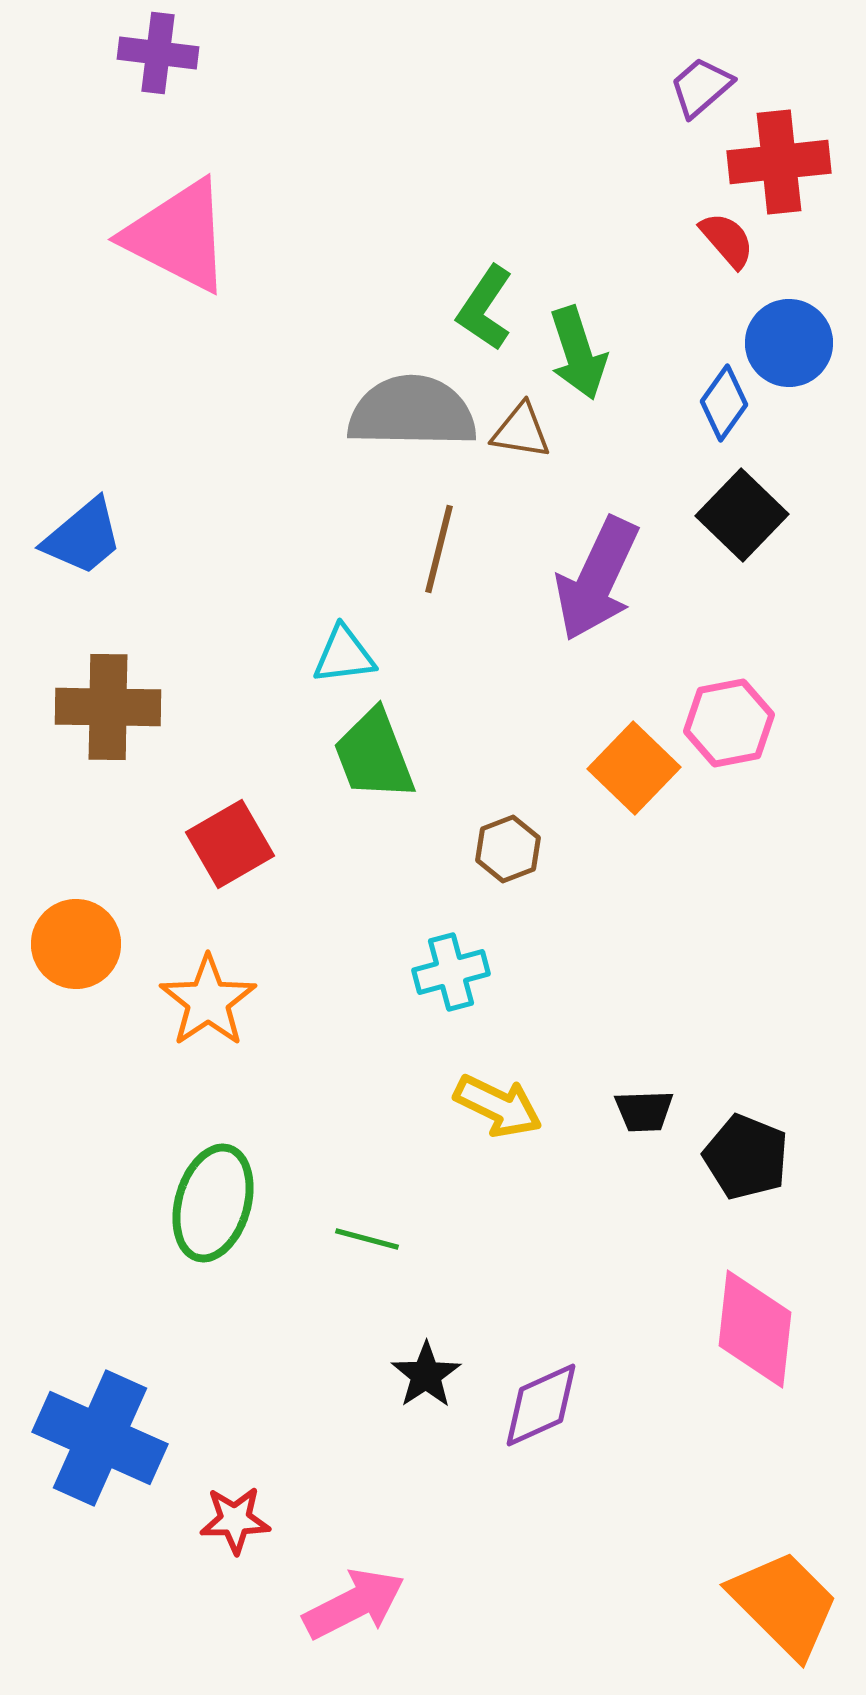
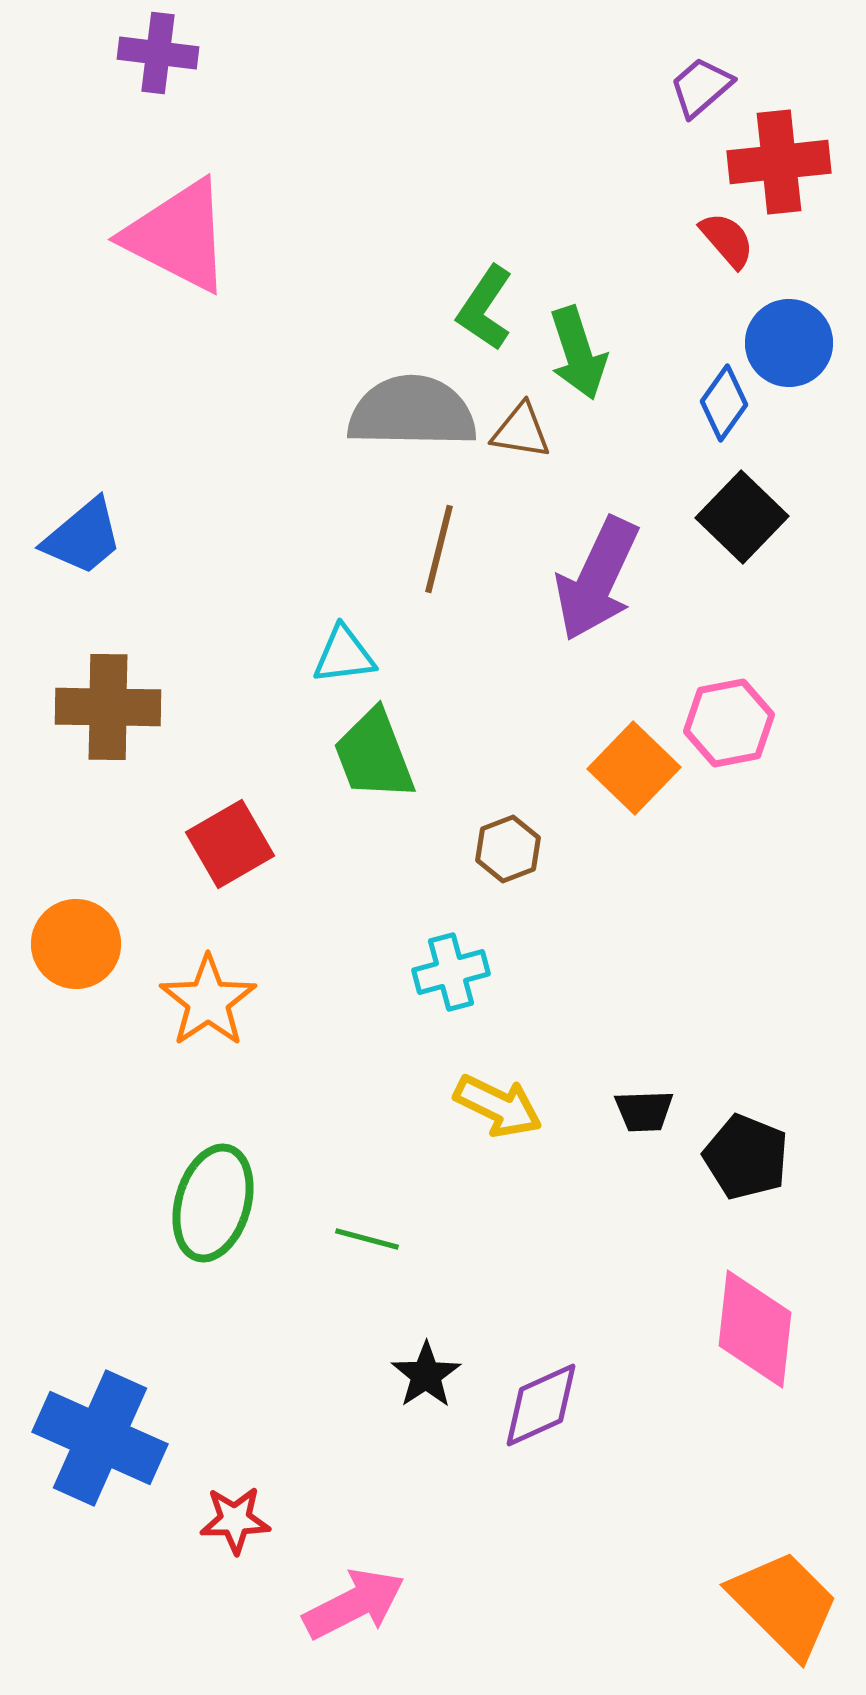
black square: moved 2 px down
